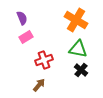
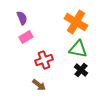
orange cross: moved 2 px down
brown arrow: rotated 88 degrees clockwise
